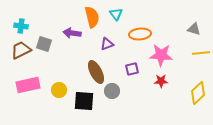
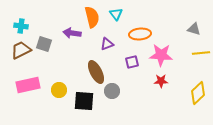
purple square: moved 7 px up
